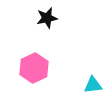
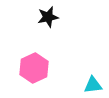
black star: moved 1 px right, 1 px up
